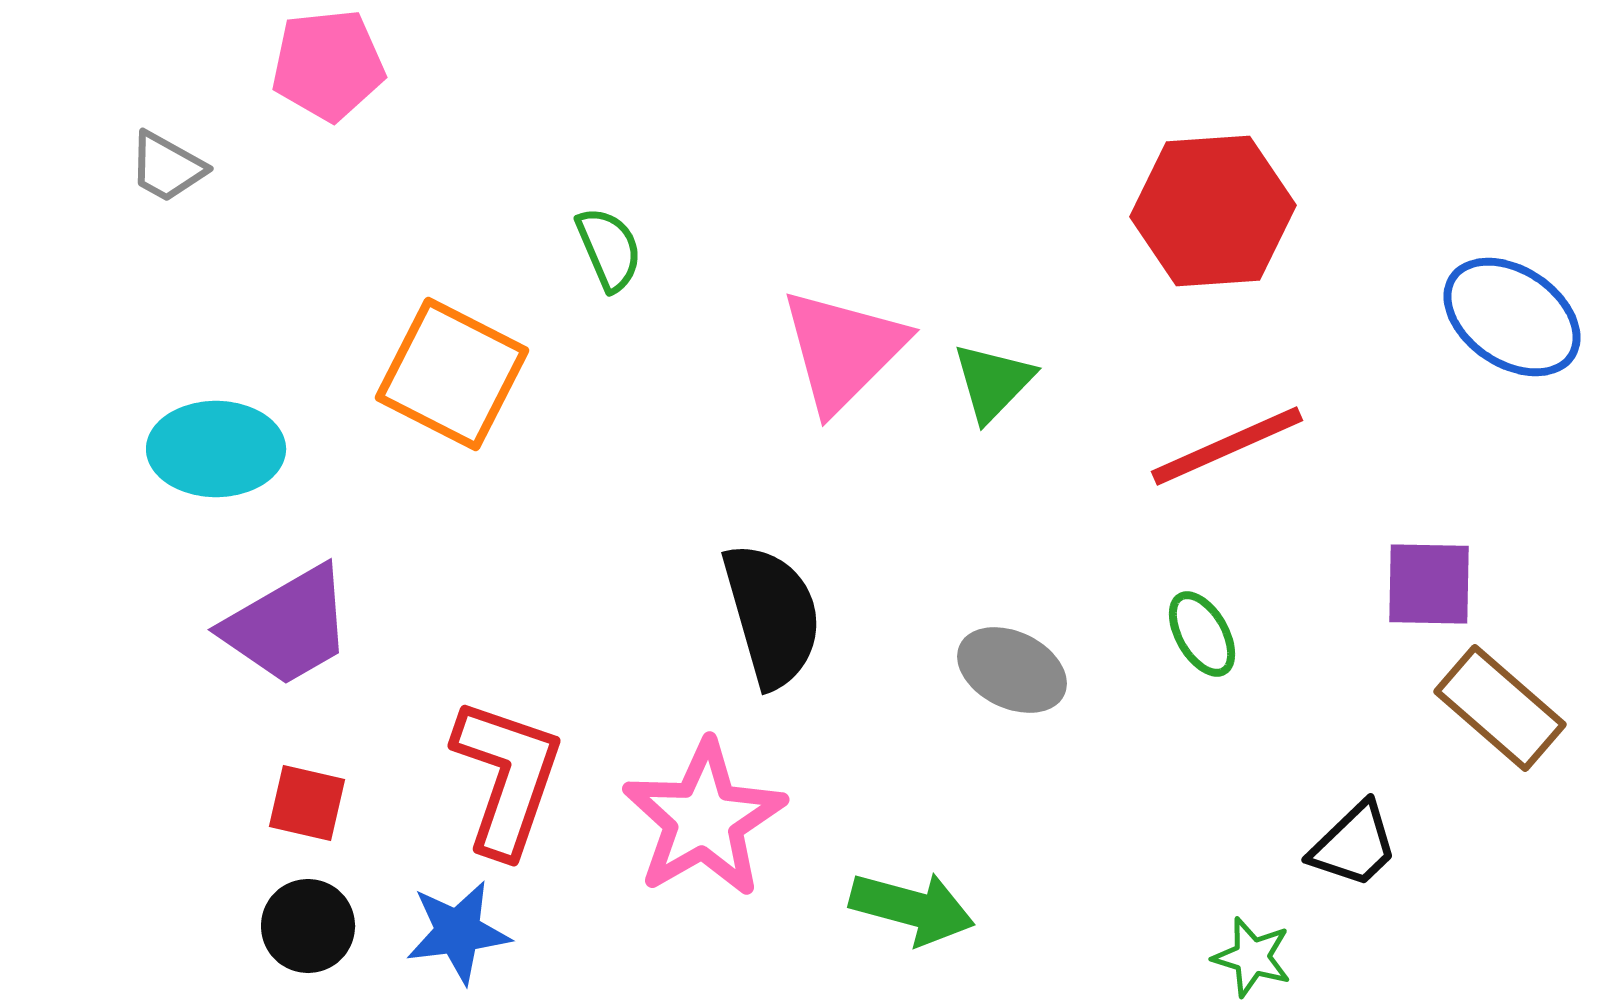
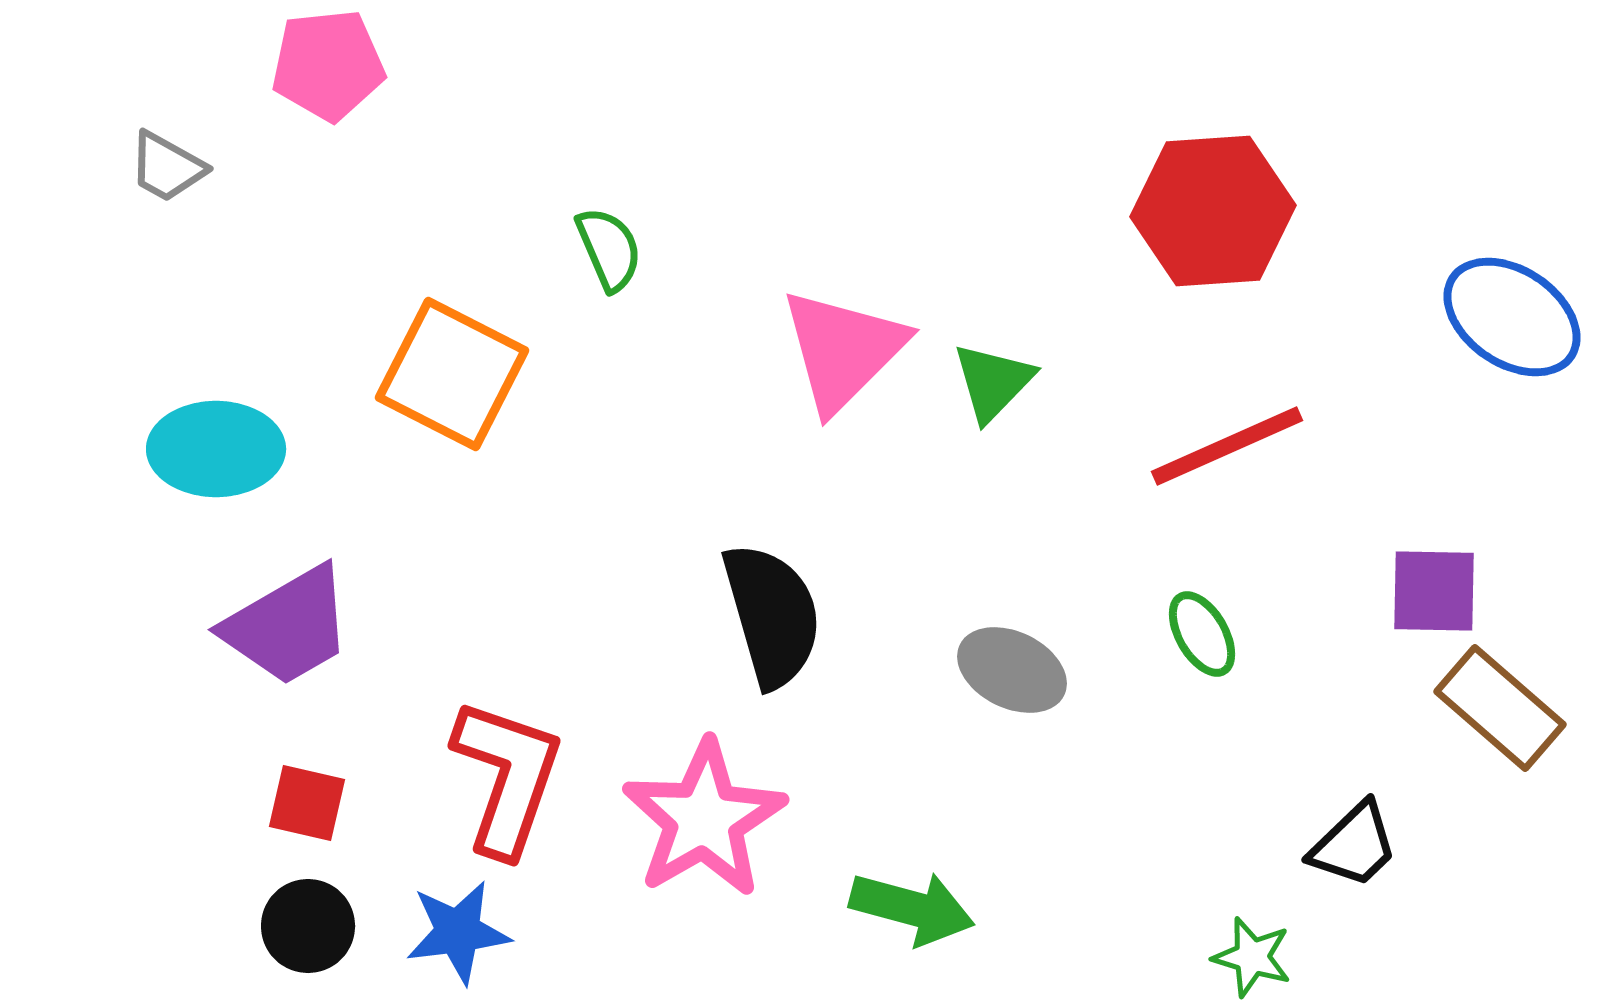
purple square: moved 5 px right, 7 px down
